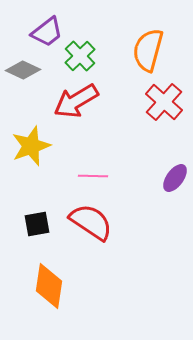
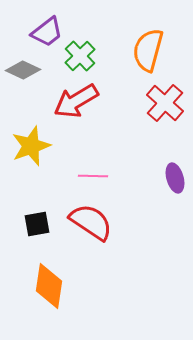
red cross: moved 1 px right, 1 px down
purple ellipse: rotated 52 degrees counterclockwise
